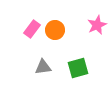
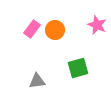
pink star: rotated 24 degrees counterclockwise
gray triangle: moved 6 px left, 14 px down
